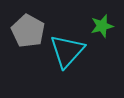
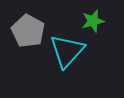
green star: moved 9 px left, 5 px up
